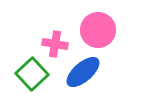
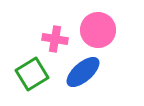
pink cross: moved 5 px up
green square: rotated 12 degrees clockwise
